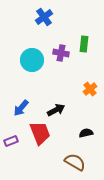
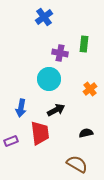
purple cross: moved 1 px left
cyan circle: moved 17 px right, 19 px down
blue arrow: rotated 30 degrees counterclockwise
red trapezoid: rotated 15 degrees clockwise
brown semicircle: moved 2 px right, 2 px down
